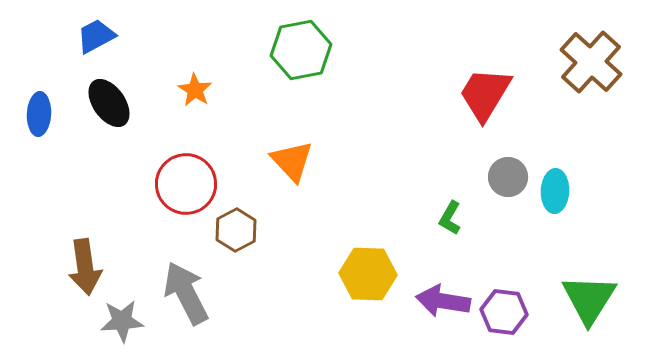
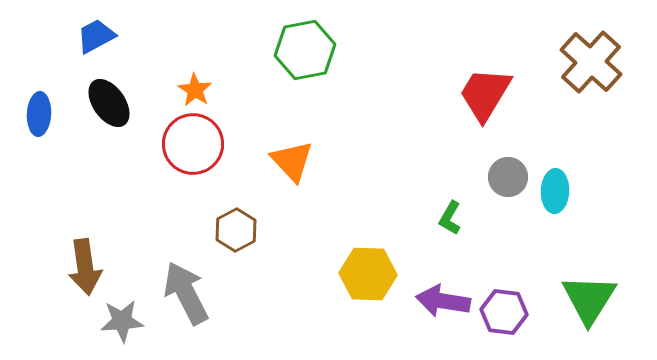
green hexagon: moved 4 px right
red circle: moved 7 px right, 40 px up
